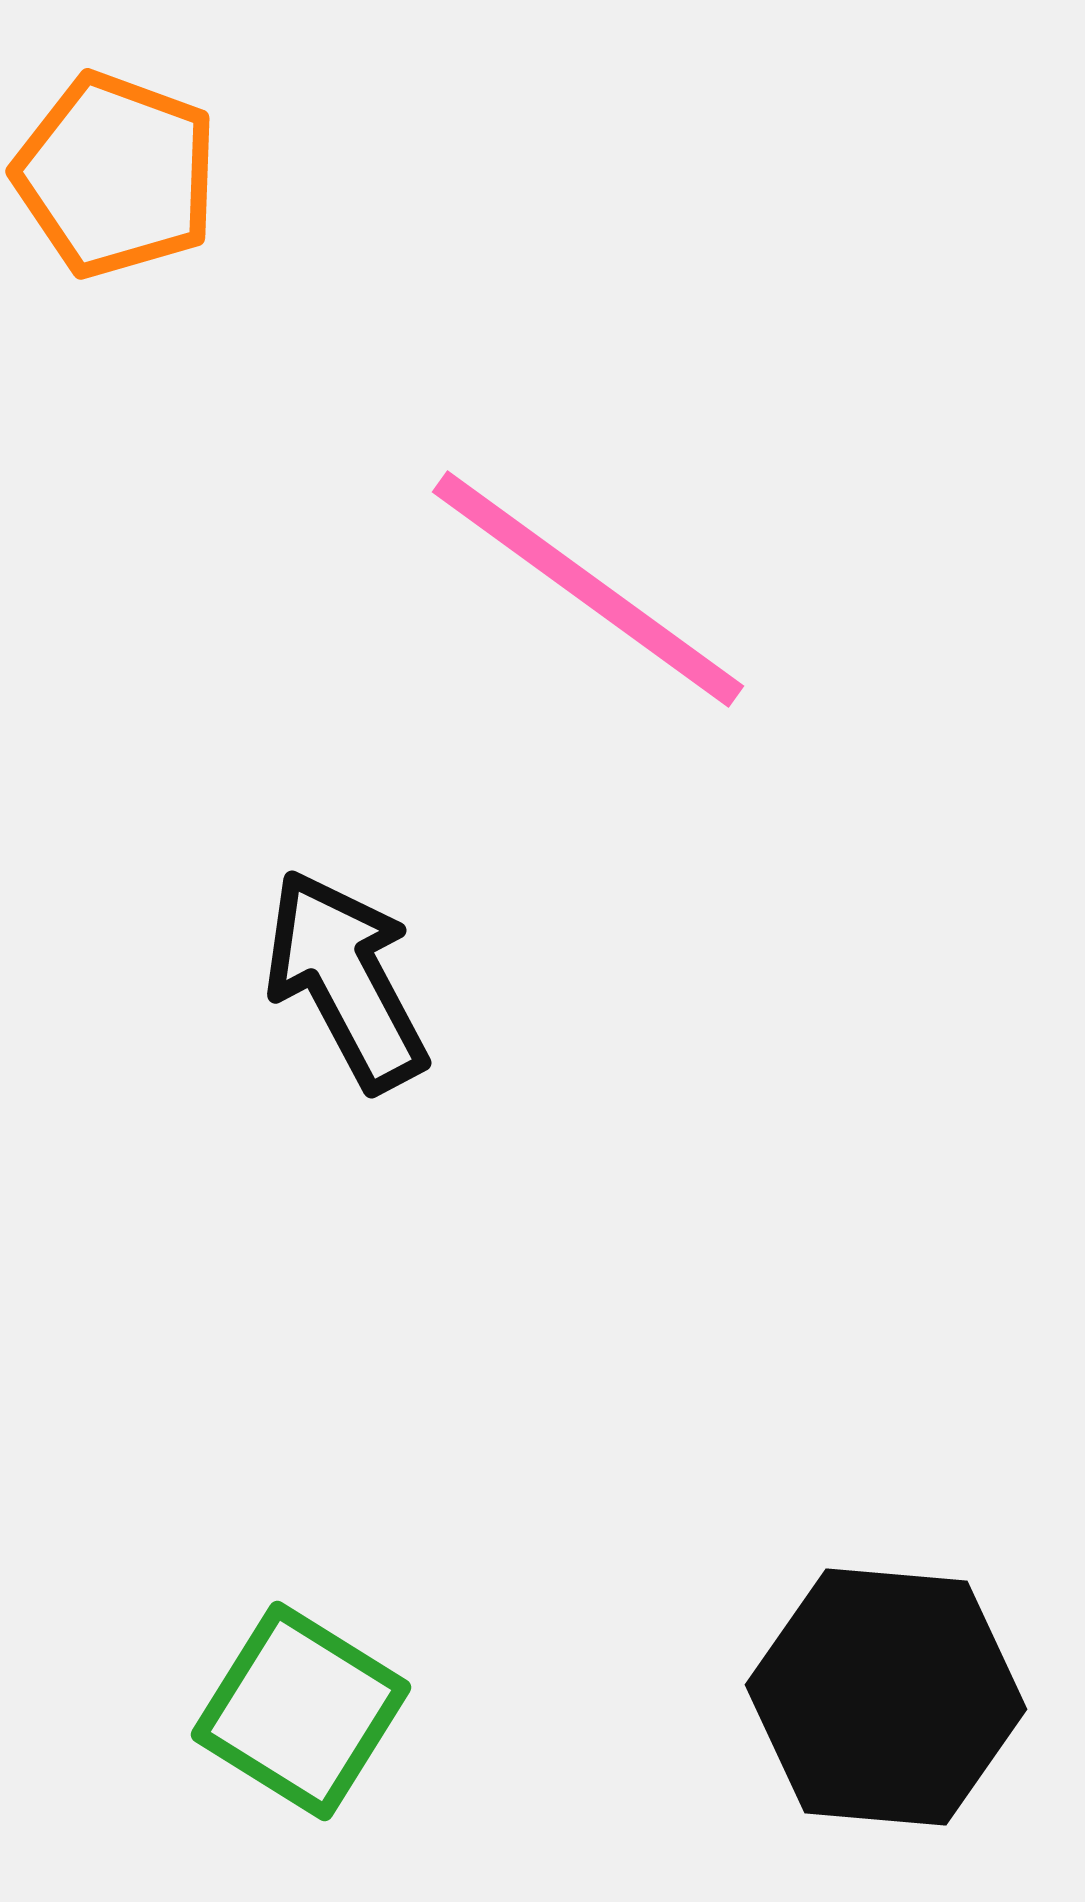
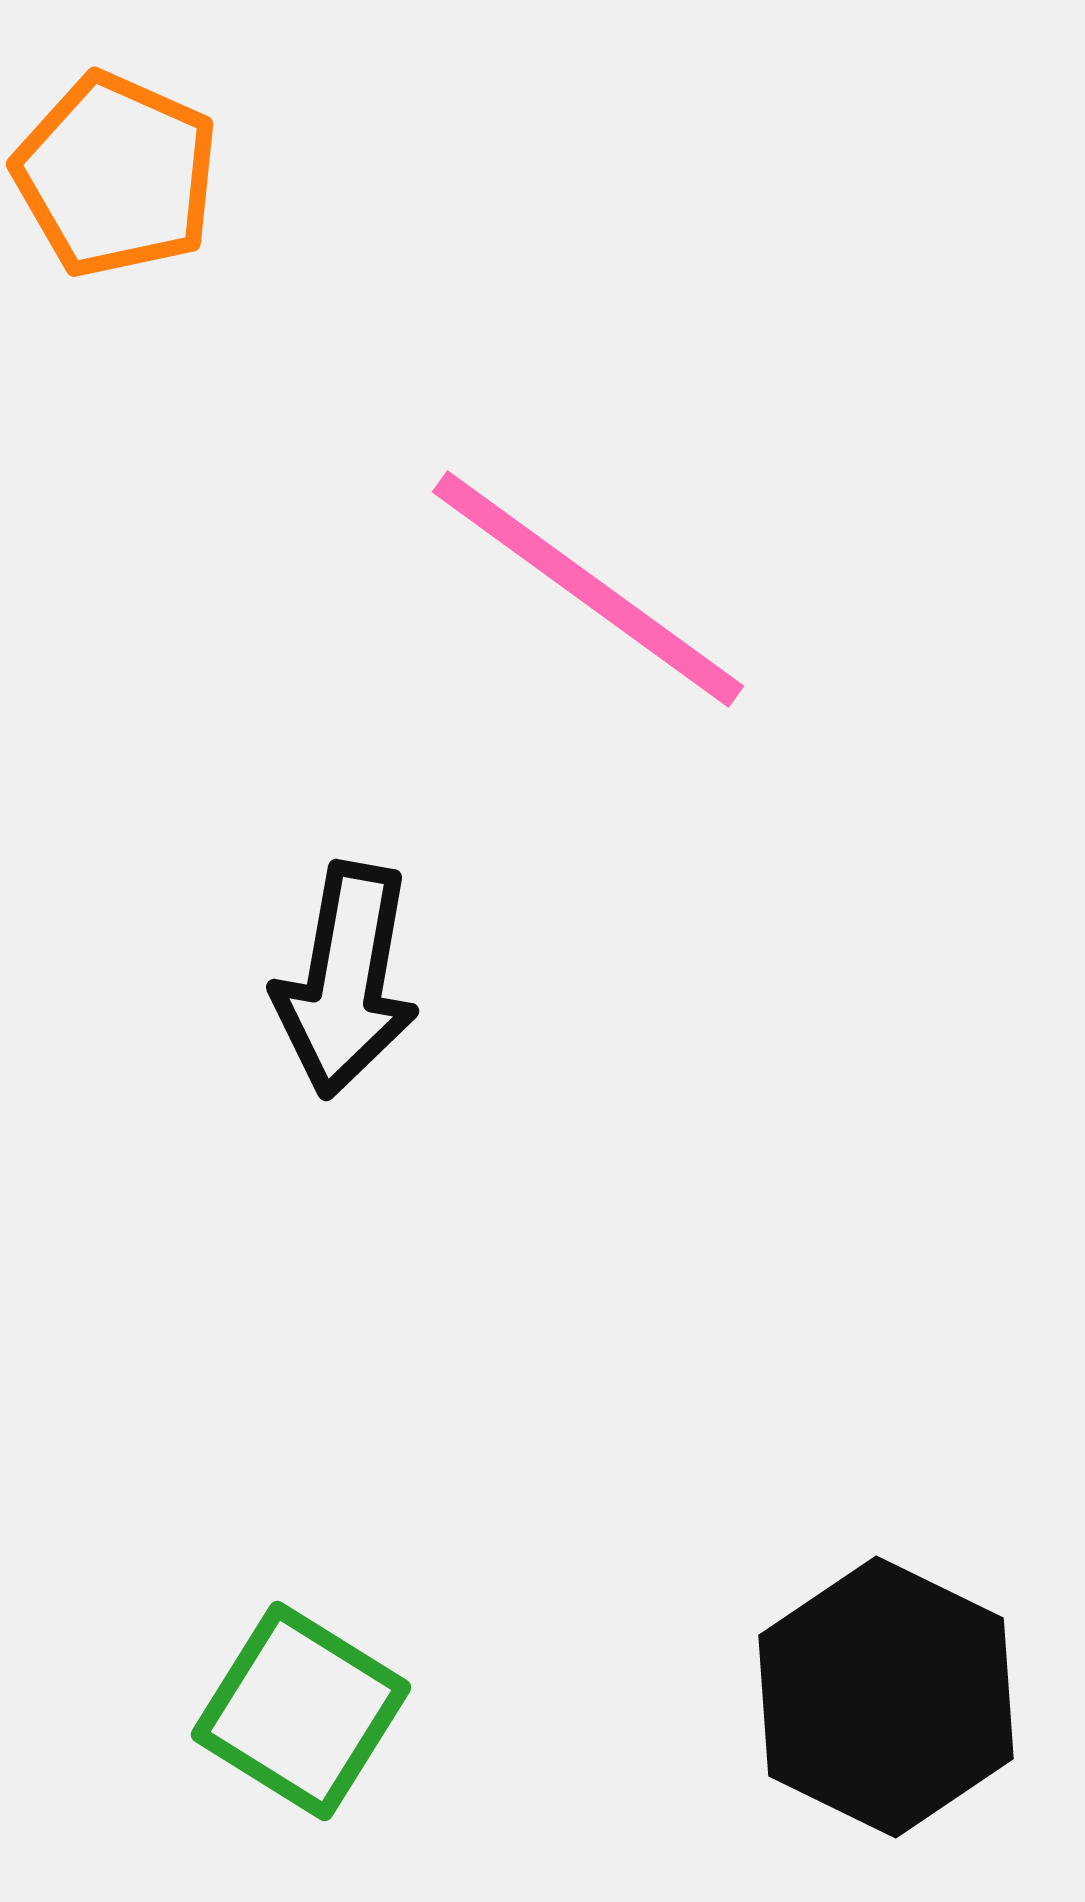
orange pentagon: rotated 4 degrees clockwise
black arrow: rotated 142 degrees counterclockwise
black hexagon: rotated 21 degrees clockwise
